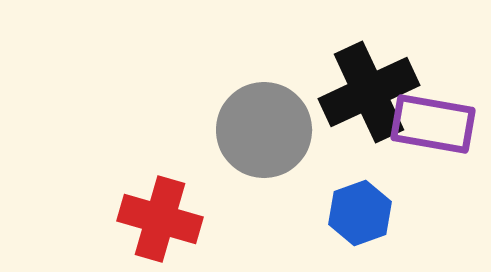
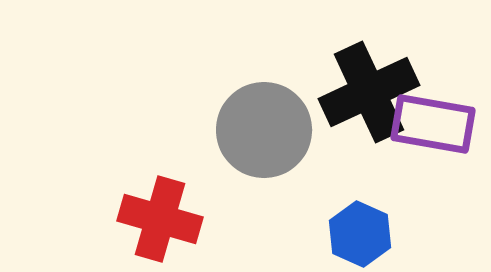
blue hexagon: moved 21 px down; rotated 16 degrees counterclockwise
